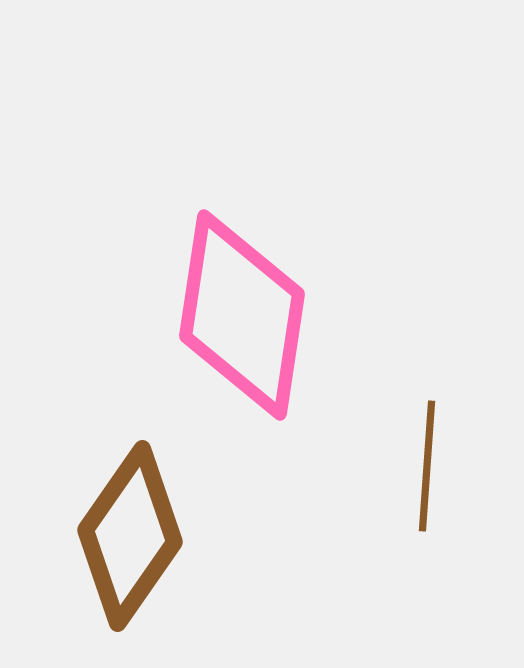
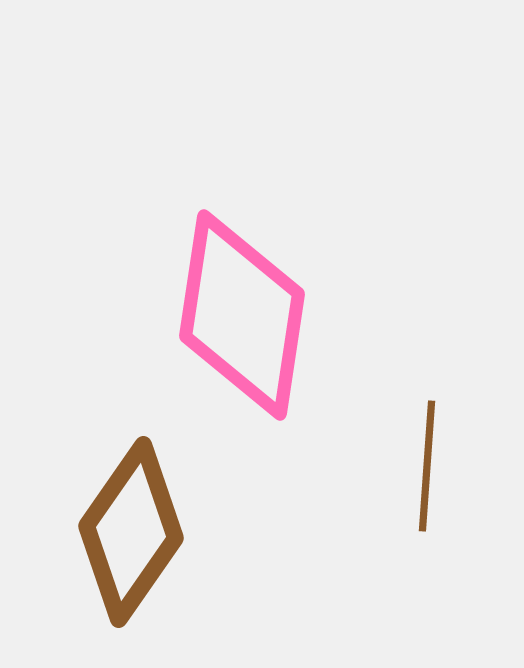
brown diamond: moved 1 px right, 4 px up
